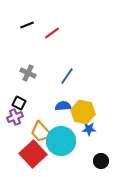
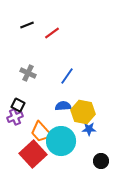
black square: moved 1 px left, 2 px down
